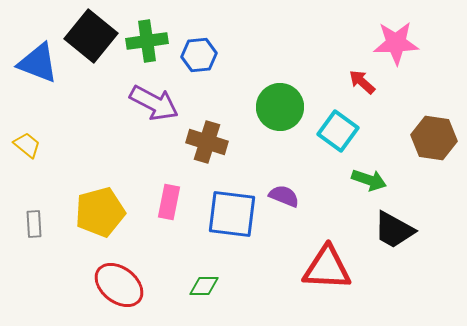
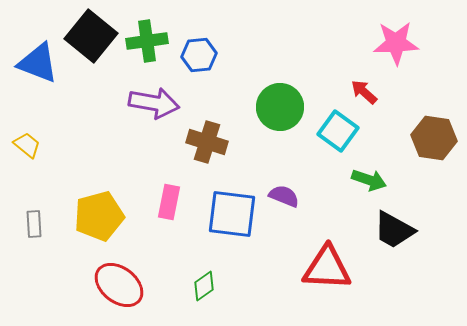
red arrow: moved 2 px right, 10 px down
purple arrow: rotated 18 degrees counterclockwise
yellow pentagon: moved 1 px left, 4 px down
green diamond: rotated 36 degrees counterclockwise
